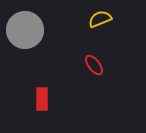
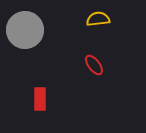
yellow semicircle: moved 2 px left; rotated 15 degrees clockwise
red rectangle: moved 2 px left
